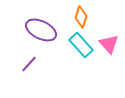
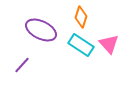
cyan rectangle: rotated 15 degrees counterclockwise
purple line: moved 7 px left, 1 px down
